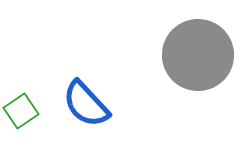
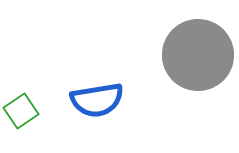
blue semicircle: moved 11 px right, 4 px up; rotated 56 degrees counterclockwise
